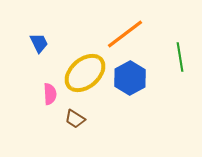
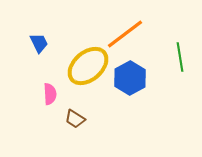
yellow ellipse: moved 3 px right, 7 px up
